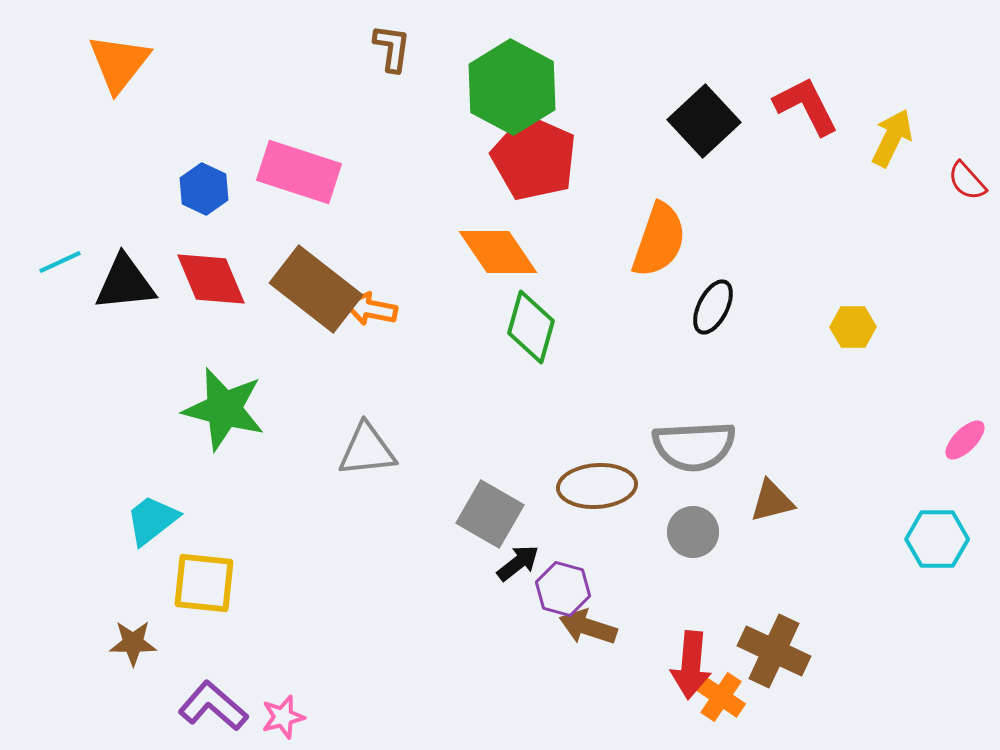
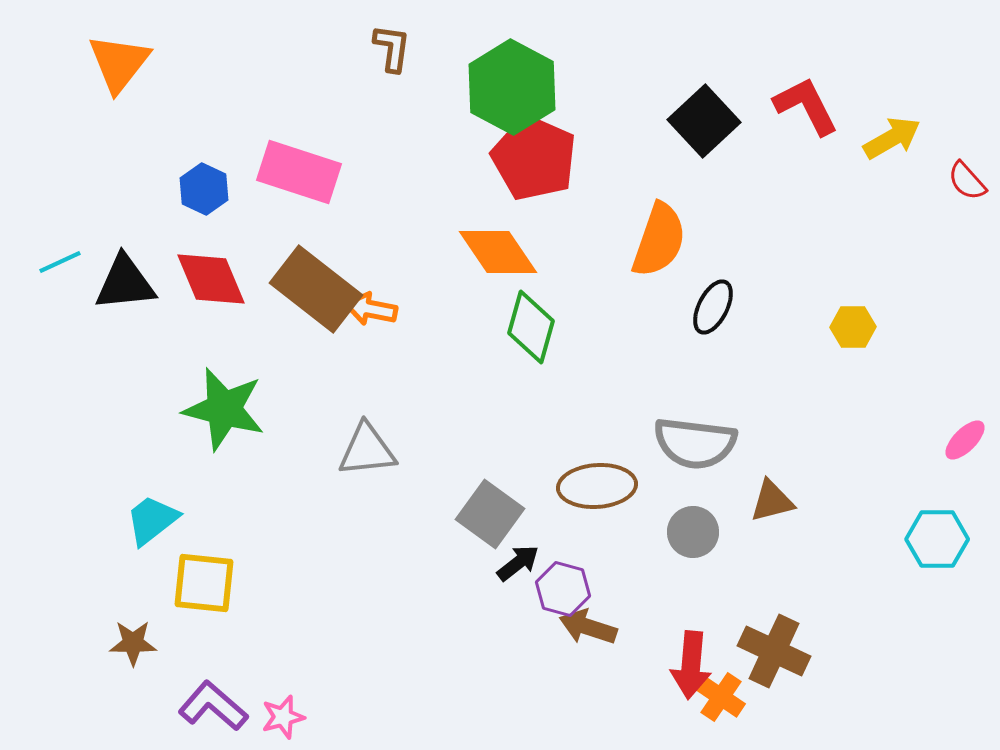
yellow arrow: rotated 34 degrees clockwise
gray semicircle: moved 1 px right, 3 px up; rotated 10 degrees clockwise
gray square: rotated 6 degrees clockwise
